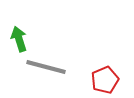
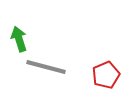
red pentagon: moved 1 px right, 5 px up
